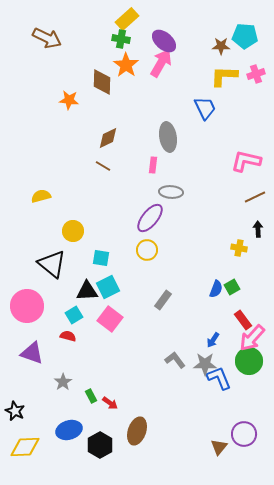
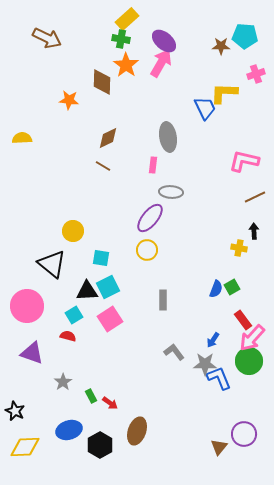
yellow L-shape at (224, 76): moved 17 px down
pink L-shape at (246, 161): moved 2 px left
yellow semicircle at (41, 196): moved 19 px left, 58 px up; rotated 12 degrees clockwise
black arrow at (258, 229): moved 4 px left, 2 px down
gray rectangle at (163, 300): rotated 36 degrees counterclockwise
pink square at (110, 319): rotated 20 degrees clockwise
gray L-shape at (175, 360): moved 1 px left, 8 px up
